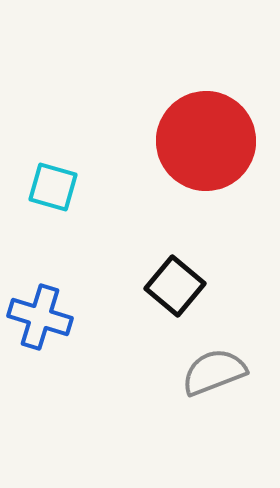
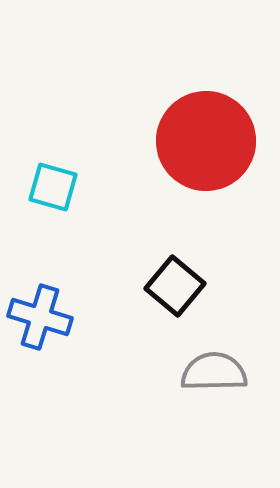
gray semicircle: rotated 20 degrees clockwise
